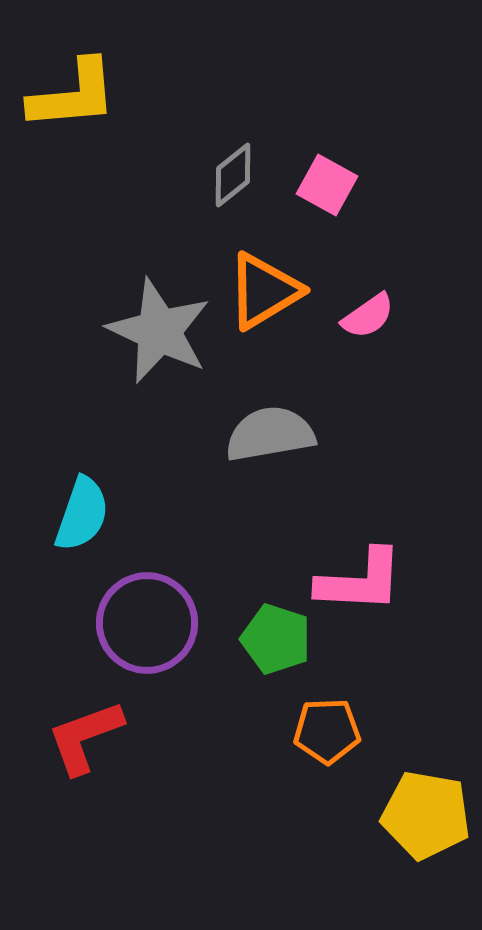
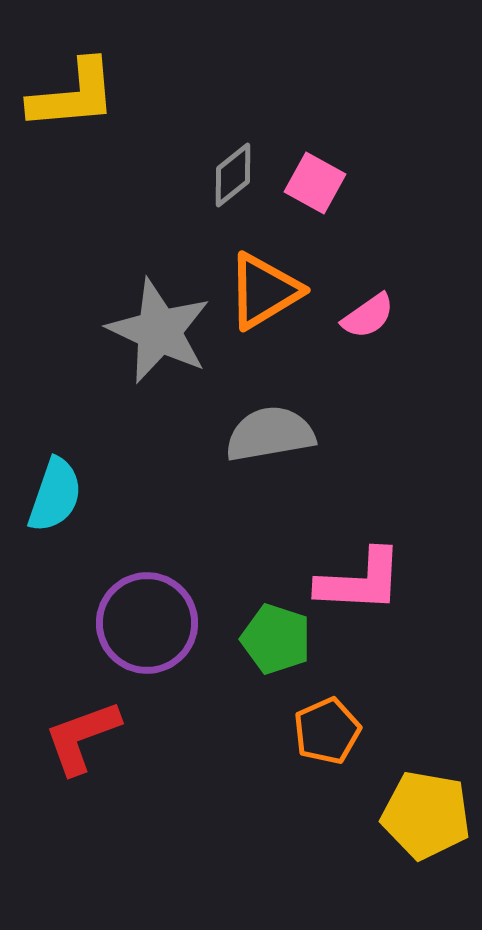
pink square: moved 12 px left, 2 px up
cyan semicircle: moved 27 px left, 19 px up
orange pentagon: rotated 22 degrees counterclockwise
red L-shape: moved 3 px left
